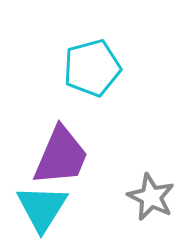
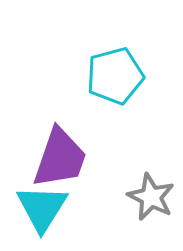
cyan pentagon: moved 23 px right, 8 px down
purple trapezoid: moved 1 px left, 2 px down; rotated 4 degrees counterclockwise
